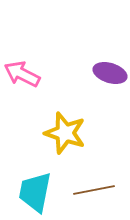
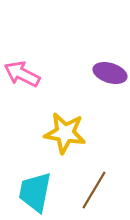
yellow star: rotated 9 degrees counterclockwise
brown line: rotated 48 degrees counterclockwise
